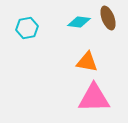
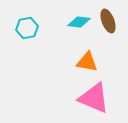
brown ellipse: moved 3 px down
pink triangle: rotated 24 degrees clockwise
